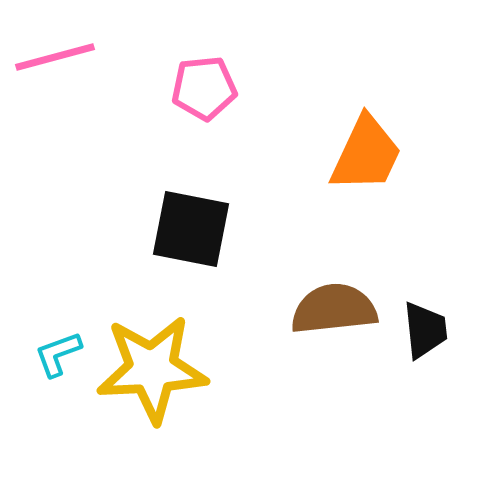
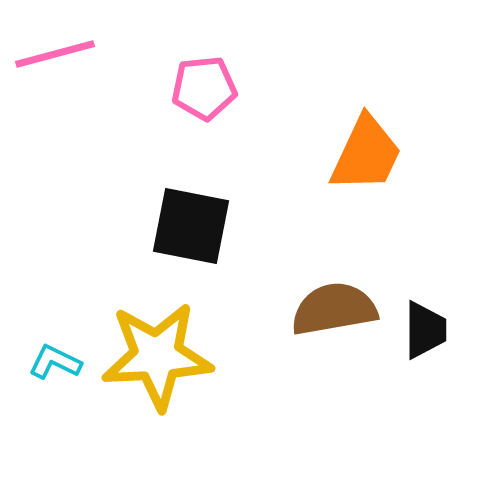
pink line: moved 3 px up
black square: moved 3 px up
brown semicircle: rotated 4 degrees counterclockwise
black trapezoid: rotated 6 degrees clockwise
cyan L-shape: moved 3 px left, 8 px down; rotated 46 degrees clockwise
yellow star: moved 5 px right, 13 px up
